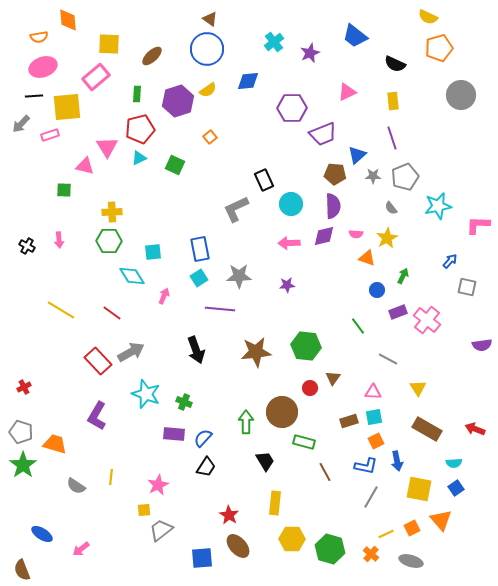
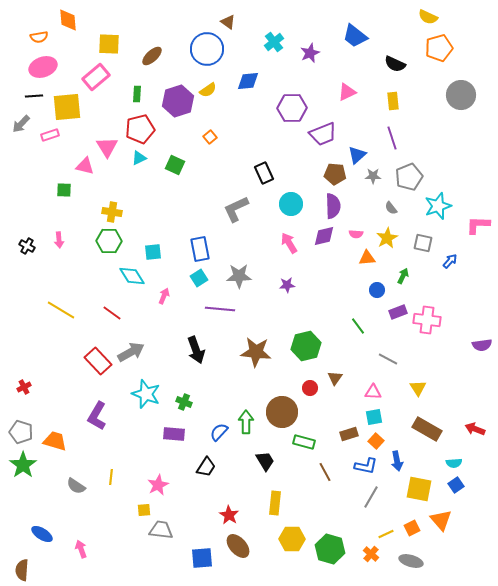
brown triangle at (210, 19): moved 18 px right, 3 px down
gray pentagon at (405, 177): moved 4 px right
black rectangle at (264, 180): moved 7 px up
cyan star at (438, 206): rotated 8 degrees counterclockwise
yellow cross at (112, 212): rotated 12 degrees clockwise
pink arrow at (289, 243): rotated 60 degrees clockwise
orange triangle at (367, 258): rotated 24 degrees counterclockwise
gray square at (467, 287): moved 44 px left, 44 px up
pink cross at (427, 320): rotated 32 degrees counterclockwise
green hexagon at (306, 346): rotated 20 degrees counterclockwise
brown star at (256, 352): rotated 12 degrees clockwise
brown triangle at (333, 378): moved 2 px right
brown rectangle at (349, 421): moved 13 px down
blue semicircle at (203, 438): moved 16 px right, 6 px up
orange square at (376, 441): rotated 21 degrees counterclockwise
orange trapezoid at (55, 444): moved 3 px up
blue square at (456, 488): moved 3 px up
gray trapezoid at (161, 530): rotated 45 degrees clockwise
pink arrow at (81, 549): rotated 108 degrees clockwise
brown semicircle at (22, 570): rotated 25 degrees clockwise
